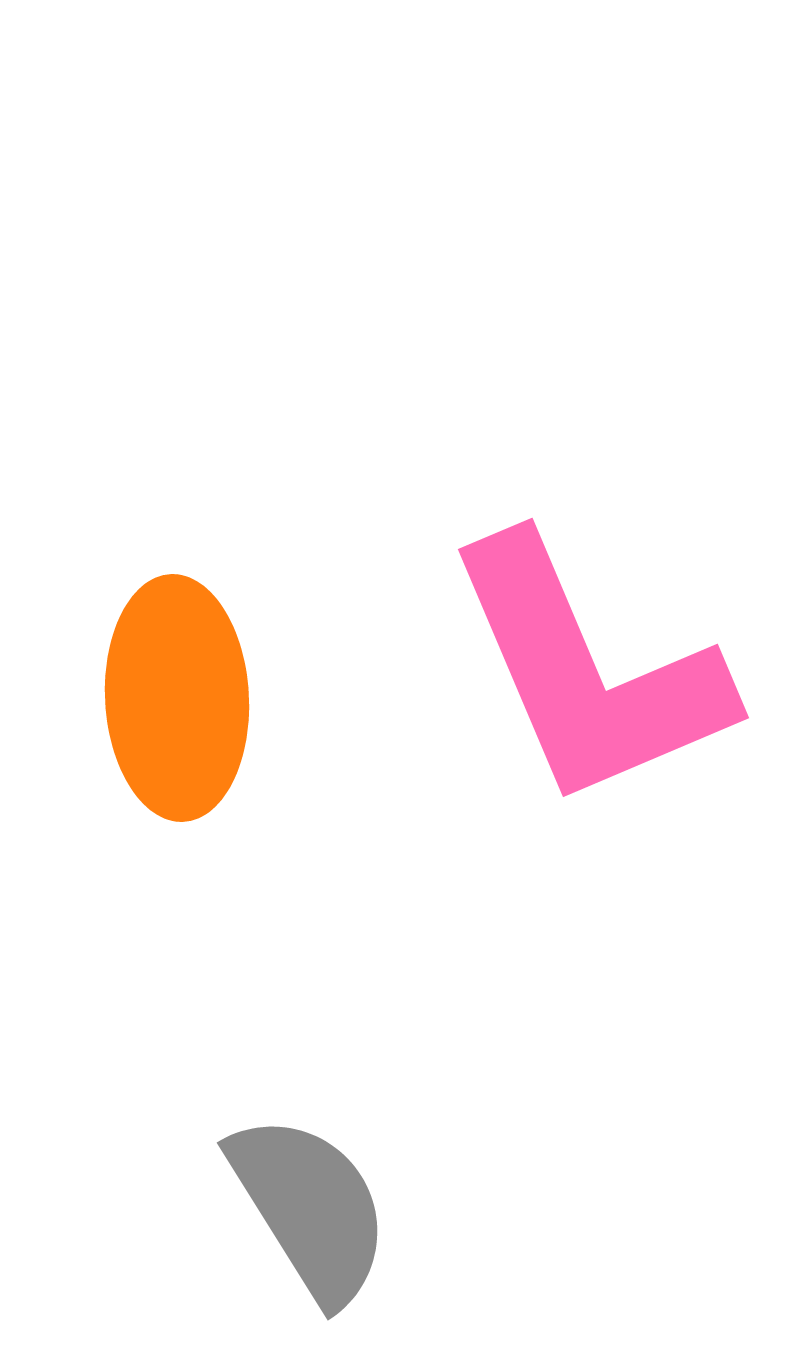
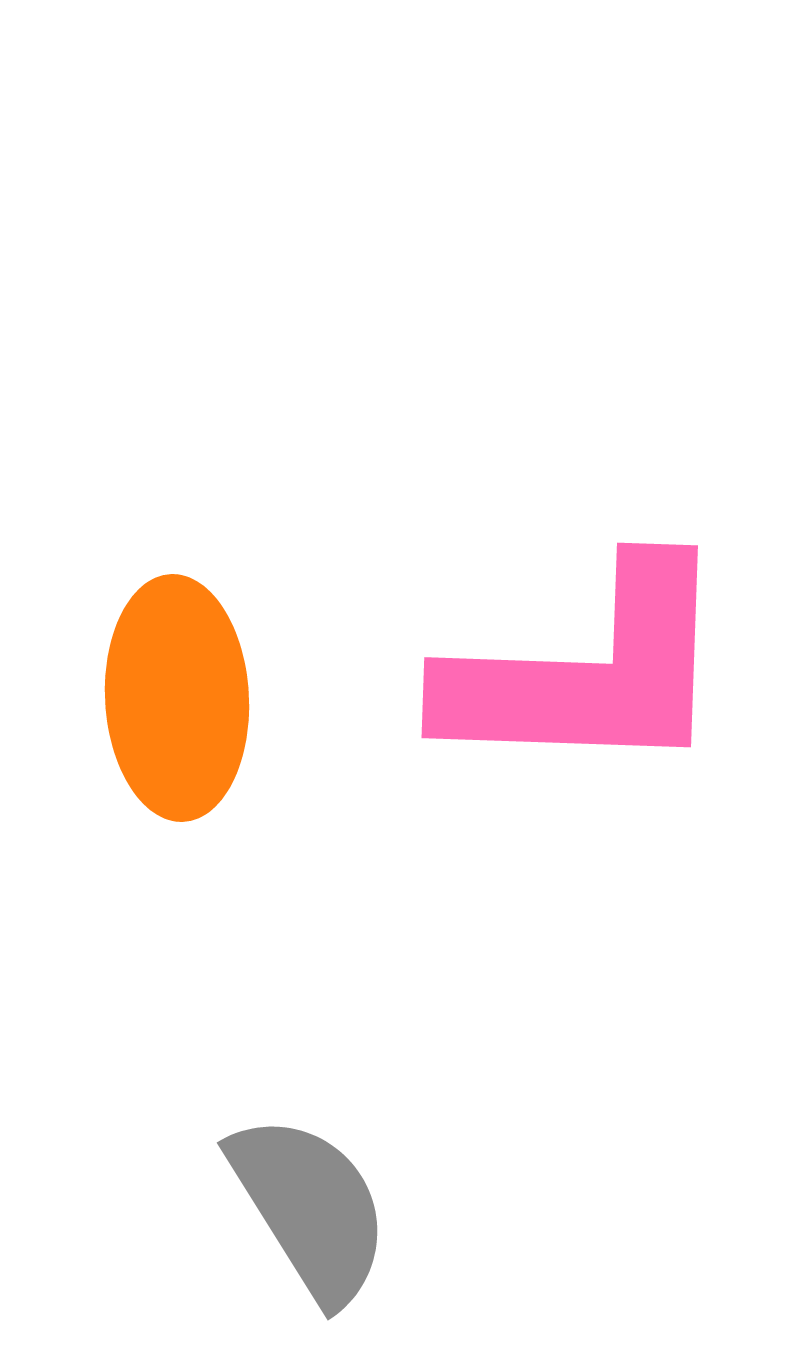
pink L-shape: rotated 65 degrees counterclockwise
